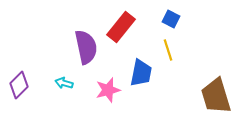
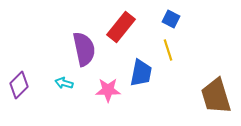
purple semicircle: moved 2 px left, 2 px down
pink star: rotated 15 degrees clockwise
